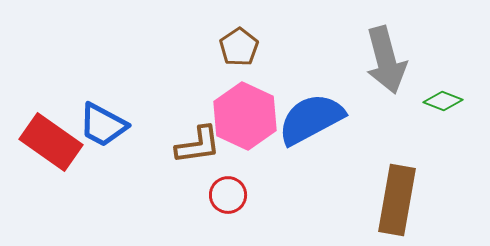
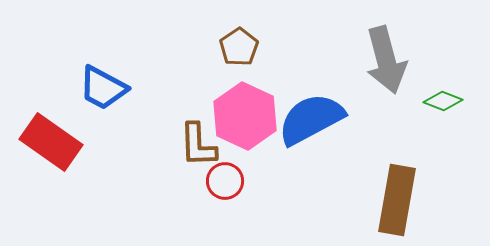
blue trapezoid: moved 37 px up
brown L-shape: rotated 96 degrees clockwise
red circle: moved 3 px left, 14 px up
